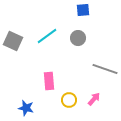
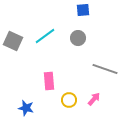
cyan line: moved 2 px left
